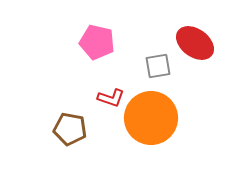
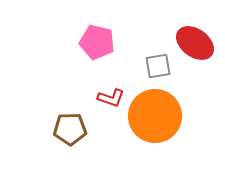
orange circle: moved 4 px right, 2 px up
brown pentagon: rotated 12 degrees counterclockwise
